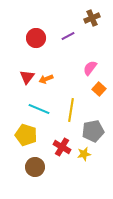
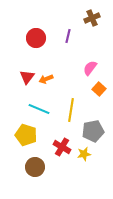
purple line: rotated 48 degrees counterclockwise
